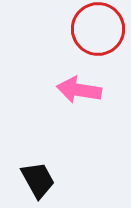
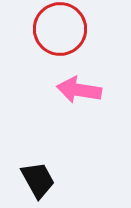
red circle: moved 38 px left
